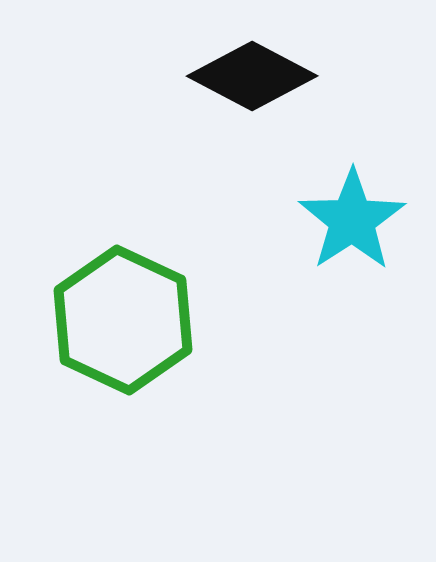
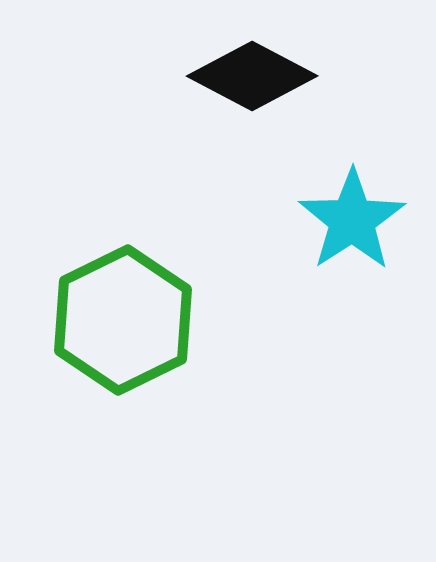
green hexagon: rotated 9 degrees clockwise
